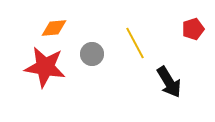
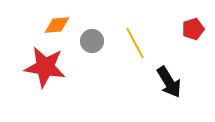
orange diamond: moved 3 px right, 3 px up
gray circle: moved 13 px up
